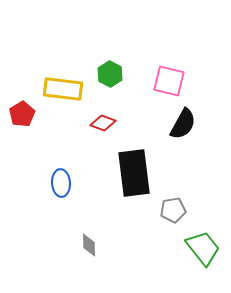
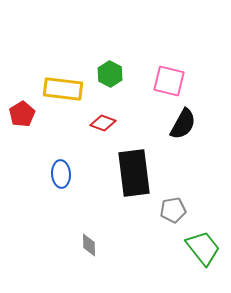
blue ellipse: moved 9 px up
